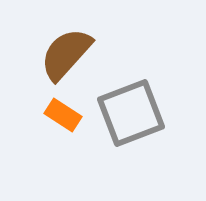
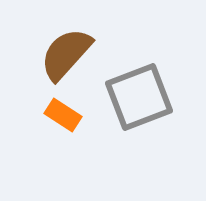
gray square: moved 8 px right, 16 px up
